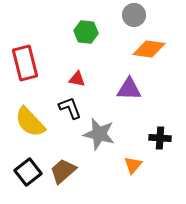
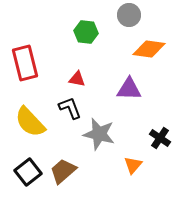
gray circle: moved 5 px left
black cross: rotated 30 degrees clockwise
